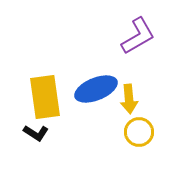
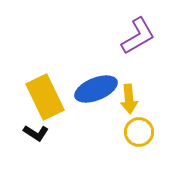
yellow rectangle: rotated 18 degrees counterclockwise
